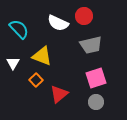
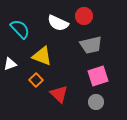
cyan semicircle: moved 1 px right
white triangle: moved 3 px left, 1 px down; rotated 40 degrees clockwise
pink square: moved 2 px right, 2 px up
red triangle: rotated 36 degrees counterclockwise
